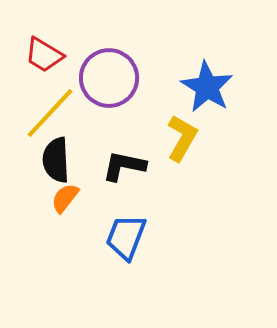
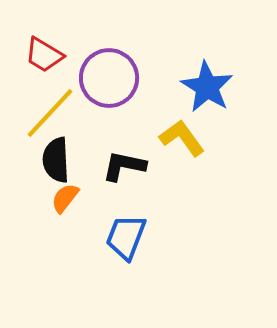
yellow L-shape: rotated 66 degrees counterclockwise
